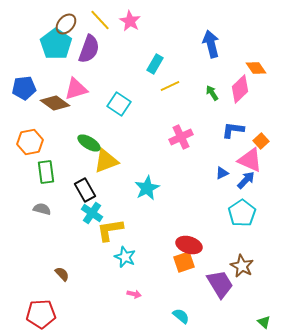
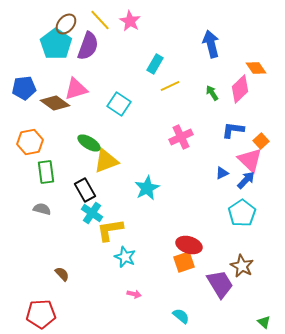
purple semicircle at (89, 49): moved 1 px left, 3 px up
pink triangle at (250, 160): rotated 20 degrees clockwise
